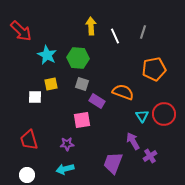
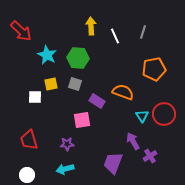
gray square: moved 7 px left
